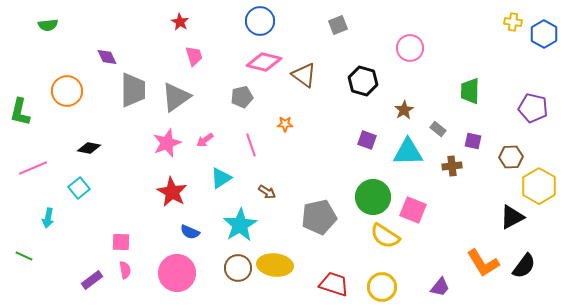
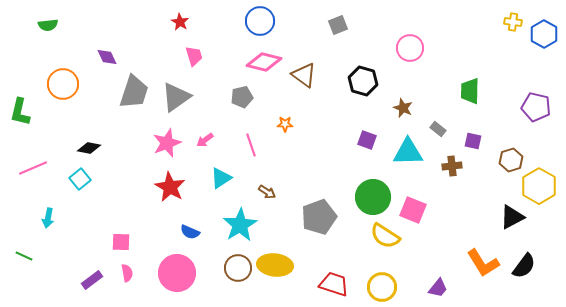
gray trapezoid at (133, 90): moved 1 px right, 2 px down; rotated 18 degrees clockwise
orange circle at (67, 91): moved 4 px left, 7 px up
purple pentagon at (533, 108): moved 3 px right, 1 px up
brown star at (404, 110): moved 1 px left, 2 px up; rotated 18 degrees counterclockwise
brown hexagon at (511, 157): moved 3 px down; rotated 15 degrees counterclockwise
cyan square at (79, 188): moved 1 px right, 9 px up
red star at (172, 192): moved 2 px left, 5 px up
gray pentagon at (319, 217): rotated 8 degrees counterclockwise
pink semicircle at (125, 270): moved 2 px right, 3 px down
purple trapezoid at (440, 287): moved 2 px left, 1 px down
